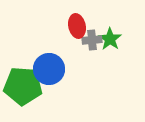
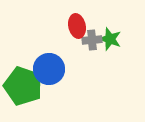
green star: rotated 15 degrees counterclockwise
green pentagon: rotated 15 degrees clockwise
